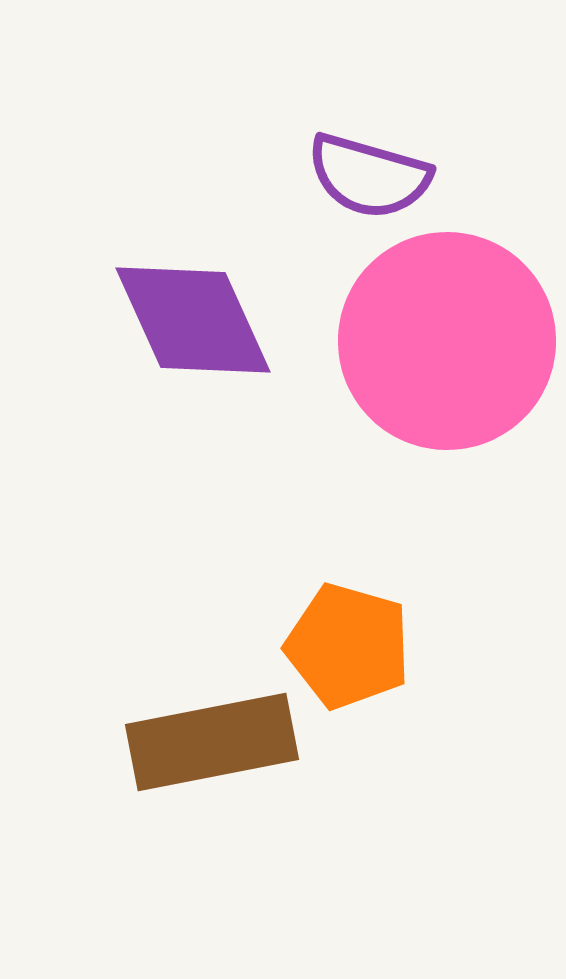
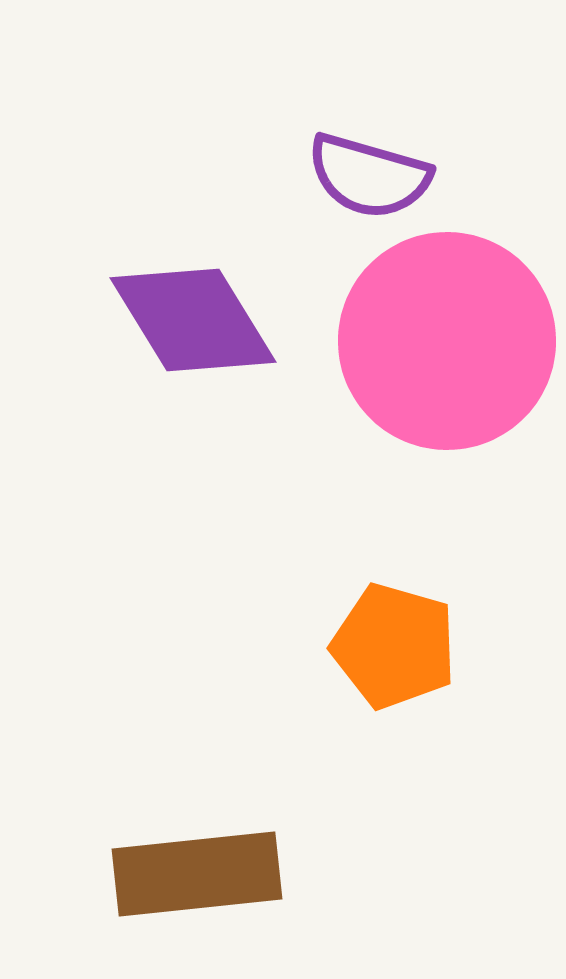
purple diamond: rotated 7 degrees counterclockwise
orange pentagon: moved 46 px right
brown rectangle: moved 15 px left, 132 px down; rotated 5 degrees clockwise
